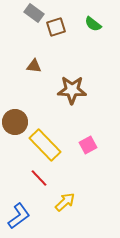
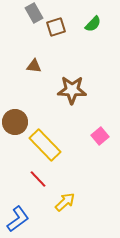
gray rectangle: rotated 24 degrees clockwise
green semicircle: rotated 84 degrees counterclockwise
pink square: moved 12 px right, 9 px up; rotated 12 degrees counterclockwise
red line: moved 1 px left, 1 px down
blue L-shape: moved 1 px left, 3 px down
